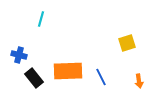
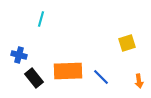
blue line: rotated 18 degrees counterclockwise
